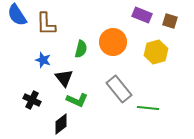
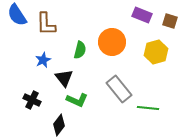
orange circle: moved 1 px left
green semicircle: moved 1 px left, 1 px down
blue star: rotated 28 degrees clockwise
black diamond: moved 2 px left, 1 px down; rotated 15 degrees counterclockwise
